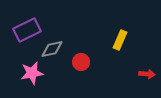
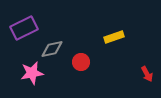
purple rectangle: moved 3 px left, 2 px up
yellow rectangle: moved 6 px left, 3 px up; rotated 48 degrees clockwise
red arrow: rotated 56 degrees clockwise
